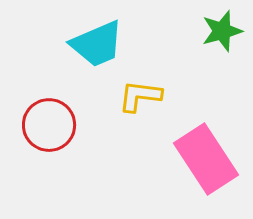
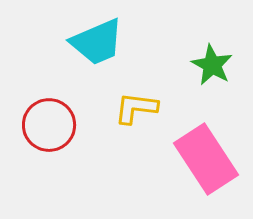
green star: moved 10 px left, 34 px down; rotated 27 degrees counterclockwise
cyan trapezoid: moved 2 px up
yellow L-shape: moved 4 px left, 12 px down
